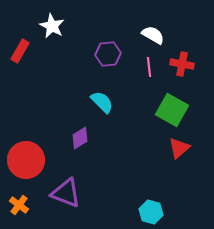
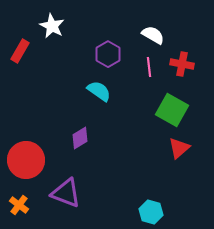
purple hexagon: rotated 25 degrees counterclockwise
cyan semicircle: moved 3 px left, 11 px up; rotated 10 degrees counterclockwise
